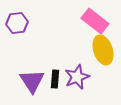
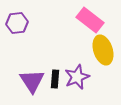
pink rectangle: moved 5 px left, 1 px up
